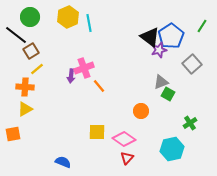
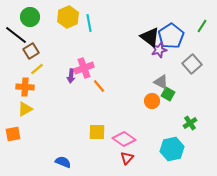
gray triangle: rotated 49 degrees clockwise
orange circle: moved 11 px right, 10 px up
